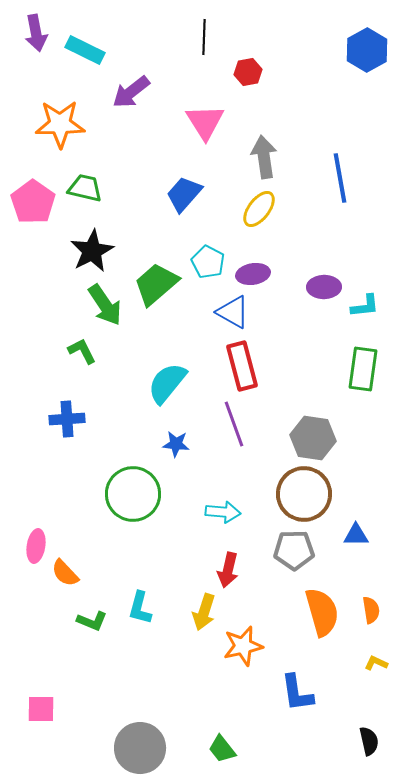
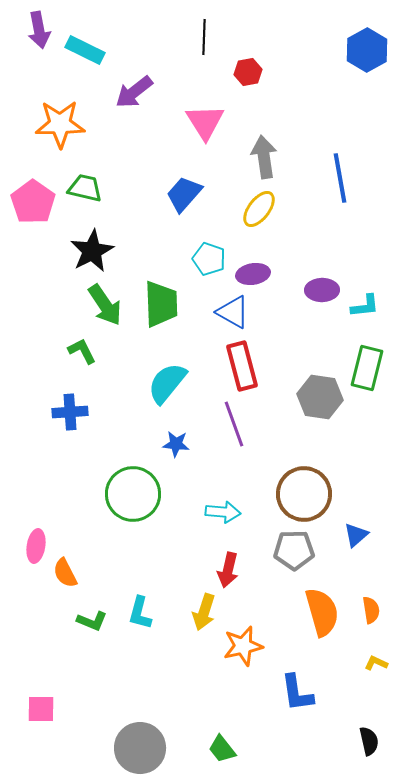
purple arrow at (36, 33): moved 3 px right, 3 px up
purple arrow at (131, 92): moved 3 px right
cyan pentagon at (208, 262): moved 1 px right, 3 px up; rotated 8 degrees counterclockwise
green trapezoid at (156, 284): moved 5 px right, 20 px down; rotated 129 degrees clockwise
purple ellipse at (324, 287): moved 2 px left, 3 px down
green rectangle at (363, 369): moved 4 px right, 1 px up; rotated 6 degrees clockwise
blue cross at (67, 419): moved 3 px right, 7 px up
gray hexagon at (313, 438): moved 7 px right, 41 px up
blue triangle at (356, 535): rotated 40 degrees counterclockwise
orange semicircle at (65, 573): rotated 16 degrees clockwise
cyan L-shape at (140, 608): moved 5 px down
